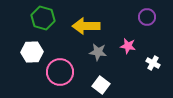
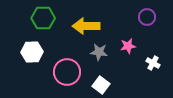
green hexagon: rotated 15 degrees counterclockwise
pink star: rotated 21 degrees counterclockwise
gray star: moved 1 px right
pink circle: moved 7 px right
